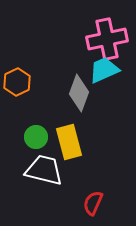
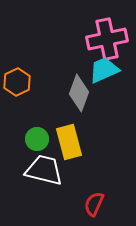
green circle: moved 1 px right, 2 px down
red semicircle: moved 1 px right, 1 px down
